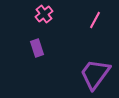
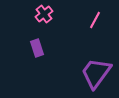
purple trapezoid: moved 1 px right, 1 px up
